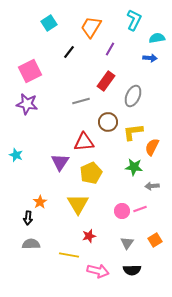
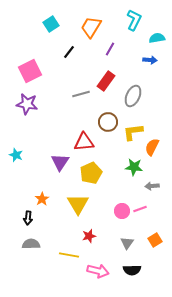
cyan square: moved 2 px right, 1 px down
blue arrow: moved 2 px down
gray line: moved 7 px up
orange star: moved 2 px right, 3 px up
